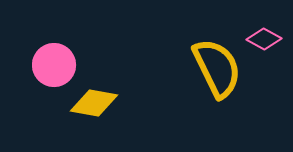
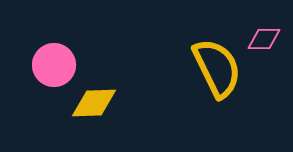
pink diamond: rotated 28 degrees counterclockwise
yellow diamond: rotated 12 degrees counterclockwise
